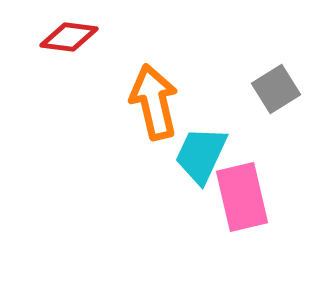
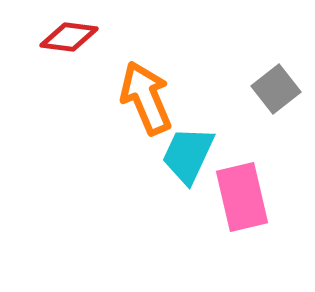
gray square: rotated 6 degrees counterclockwise
orange arrow: moved 8 px left, 4 px up; rotated 10 degrees counterclockwise
cyan trapezoid: moved 13 px left
